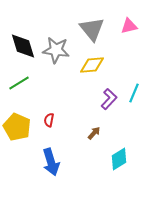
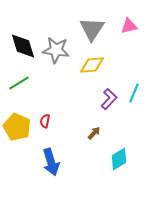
gray triangle: rotated 12 degrees clockwise
red semicircle: moved 4 px left, 1 px down
